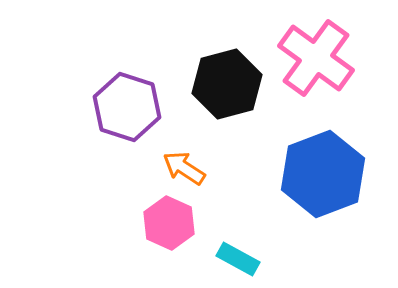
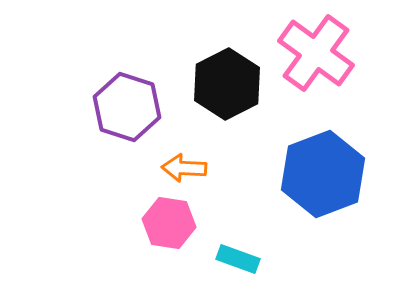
pink cross: moved 5 px up
black hexagon: rotated 12 degrees counterclockwise
orange arrow: rotated 30 degrees counterclockwise
pink hexagon: rotated 15 degrees counterclockwise
cyan rectangle: rotated 9 degrees counterclockwise
